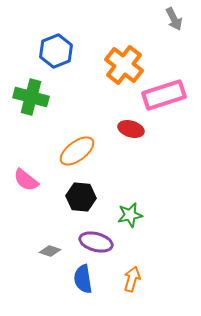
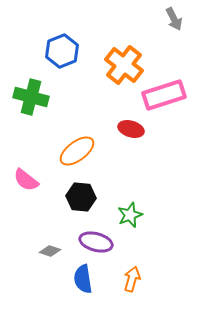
blue hexagon: moved 6 px right
green star: rotated 10 degrees counterclockwise
